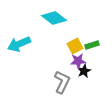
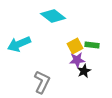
cyan diamond: moved 1 px left, 2 px up
green rectangle: rotated 24 degrees clockwise
purple star: moved 1 px left, 1 px up
gray L-shape: moved 20 px left
